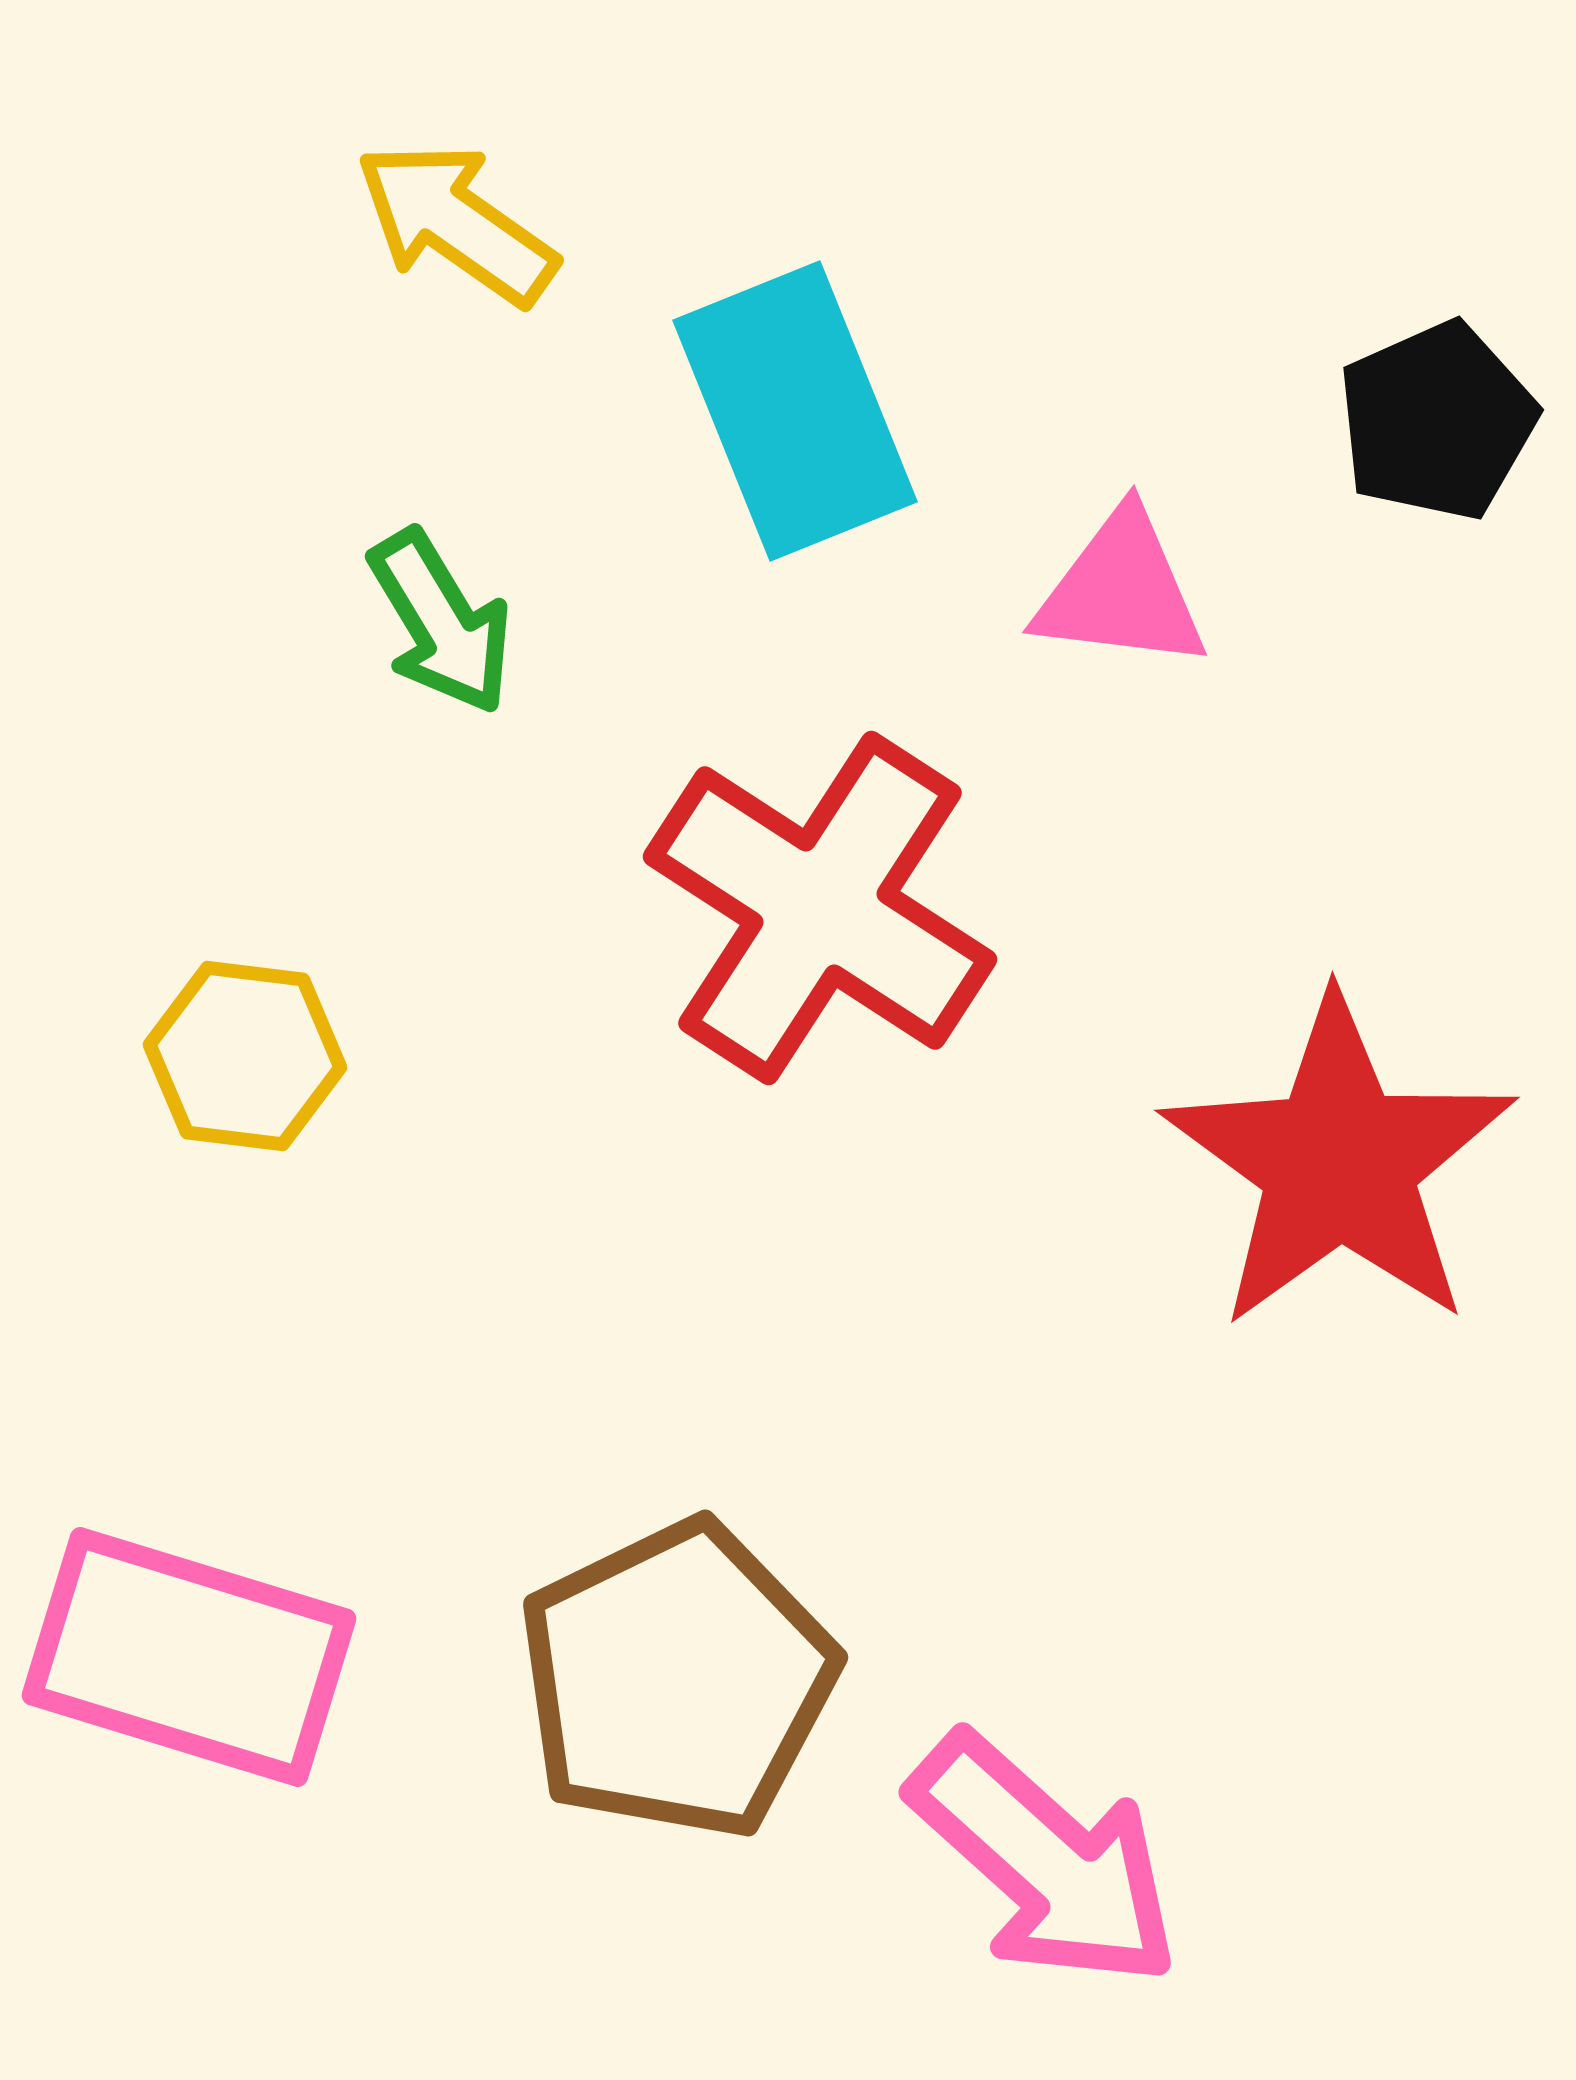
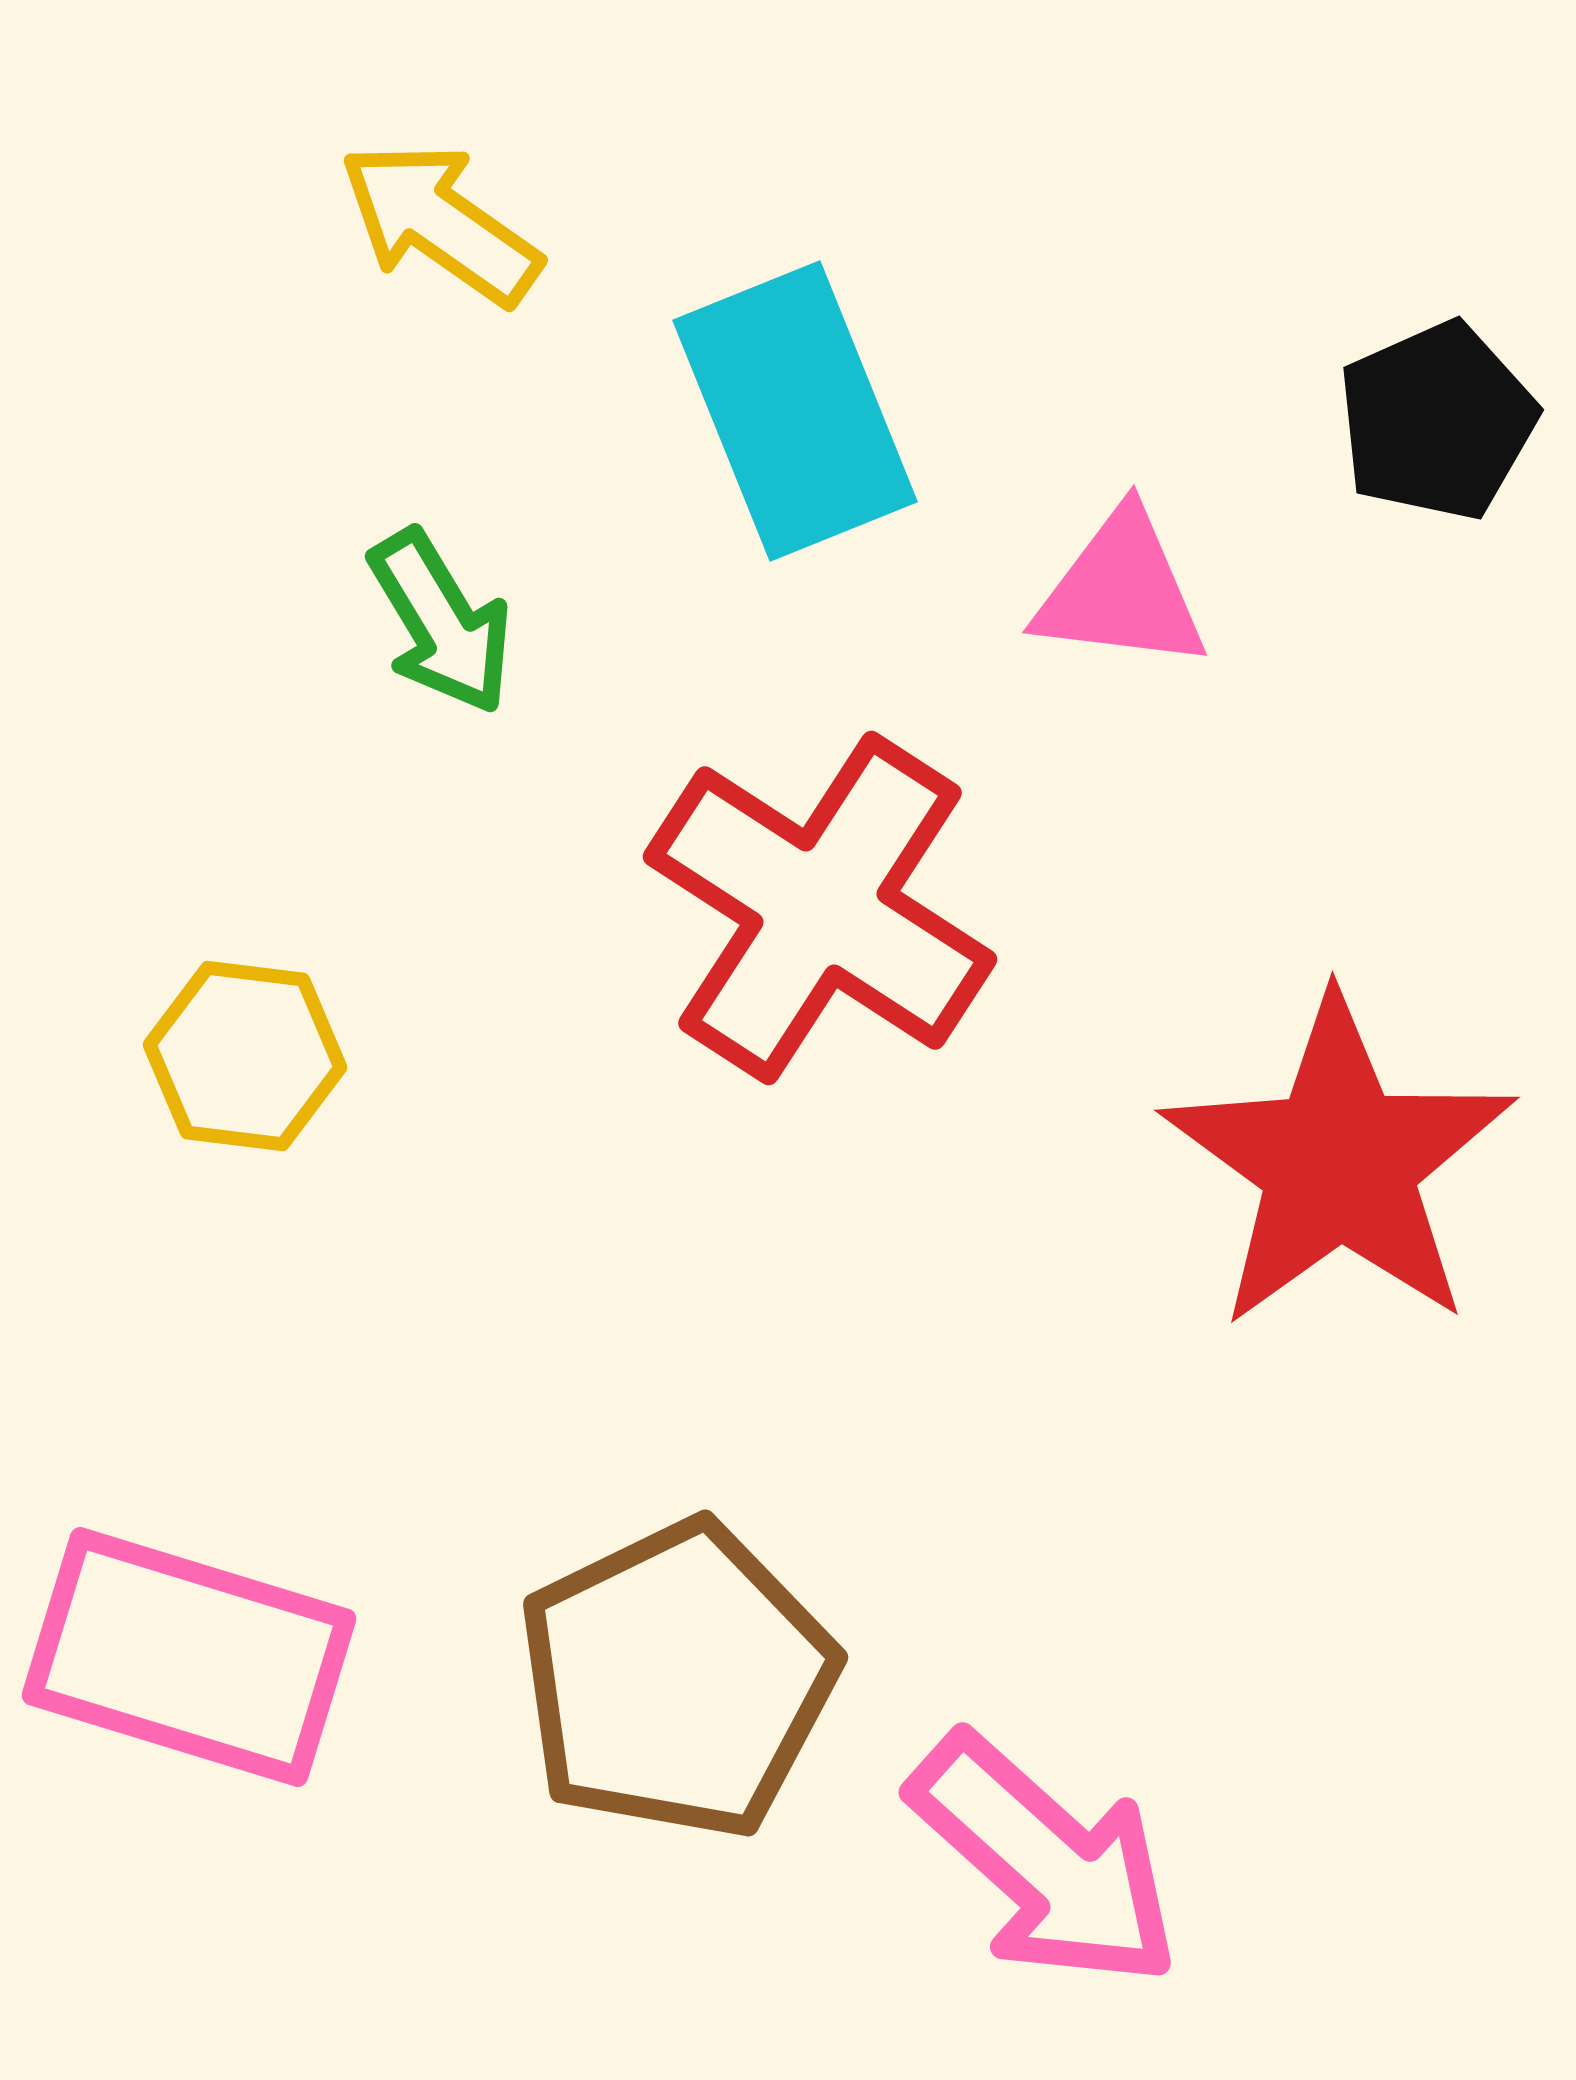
yellow arrow: moved 16 px left
